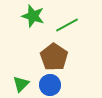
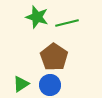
green star: moved 4 px right, 1 px down
green line: moved 2 px up; rotated 15 degrees clockwise
green triangle: rotated 12 degrees clockwise
